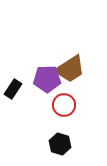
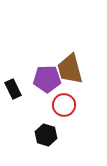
brown trapezoid: rotated 108 degrees clockwise
black rectangle: rotated 60 degrees counterclockwise
black hexagon: moved 14 px left, 9 px up
